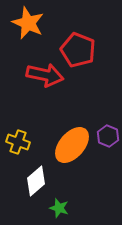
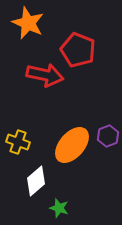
purple hexagon: rotated 15 degrees clockwise
